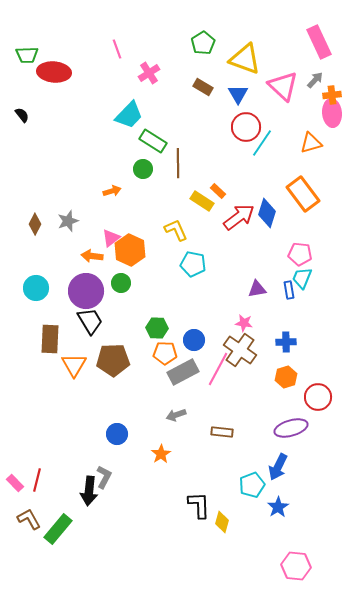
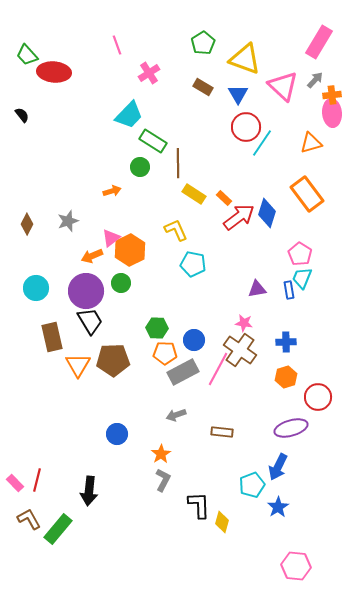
pink rectangle at (319, 42): rotated 56 degrees clockwise
pink line at (117, 49): moved 4 px up
green trapezoid at (27, 55): rotated 50 degrees clockwise
green circle at (143, 169): moved 3 px left, 2 px up
orange rectangle at (218, 191): moved 6 px right, 7 px down
orange rectangle at (303, 194): moved 4 px right
yellow rectangle at (202, 201): moved 8 px left, 7 px up
brown diamond at (35, 224): moved 8 px left
orange hexagon at (130, 250): rotated 8 degrees clockwise
pink pentagon at (300, 254): rotated 25 degrees clockwise
orange arrow at (92, 256): rotated 30 degrees counterclockwise
brown rectangle at (50, 339): moved 2 px right, 2 px up; rotated 16 degrees counterclockwise
orange triangle at (74, 365): moved 4 px right
gray L-shape at (104, 477): moved 59 px right, 3 px down
